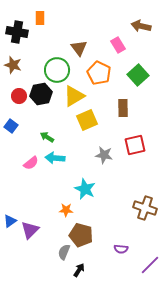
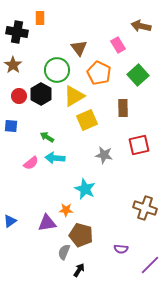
brown star: rotated 18 degrees clockwise
black hexagon: rotated 20 degrees counterclockwise
blue square: rotated 32 degrees counterclockwise
red square: moved 4 px right
purple triangle: moved 17 px right, 7 px up; rotated 36 degrees clockwise
